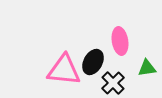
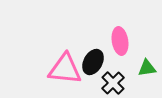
pink triangle: moved 1 px right, 1 px up
